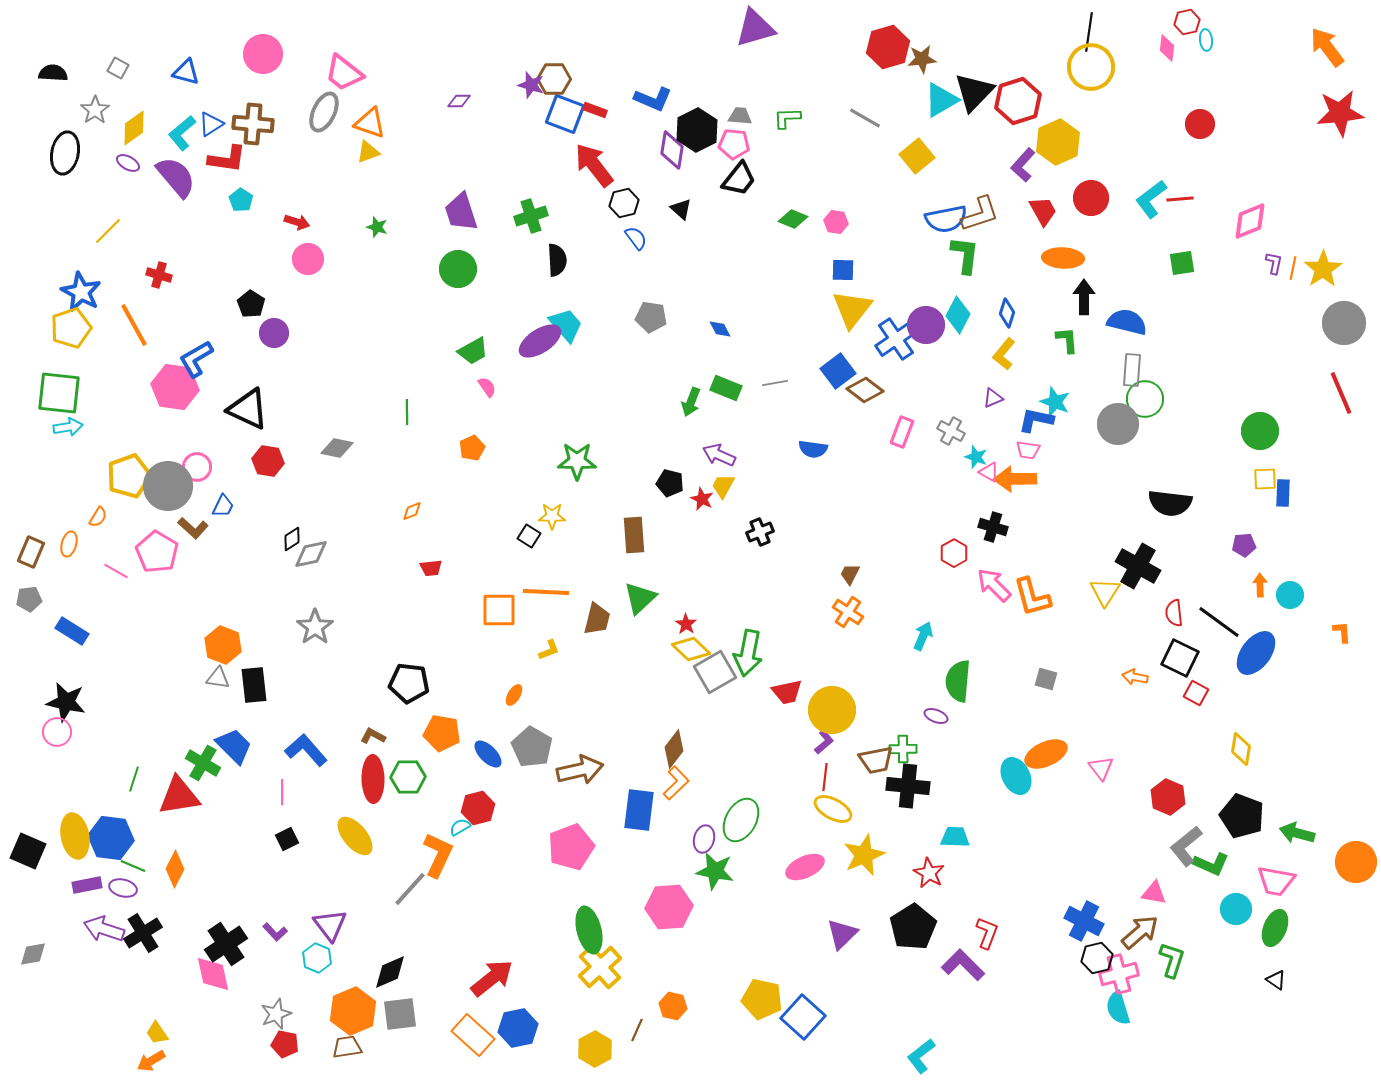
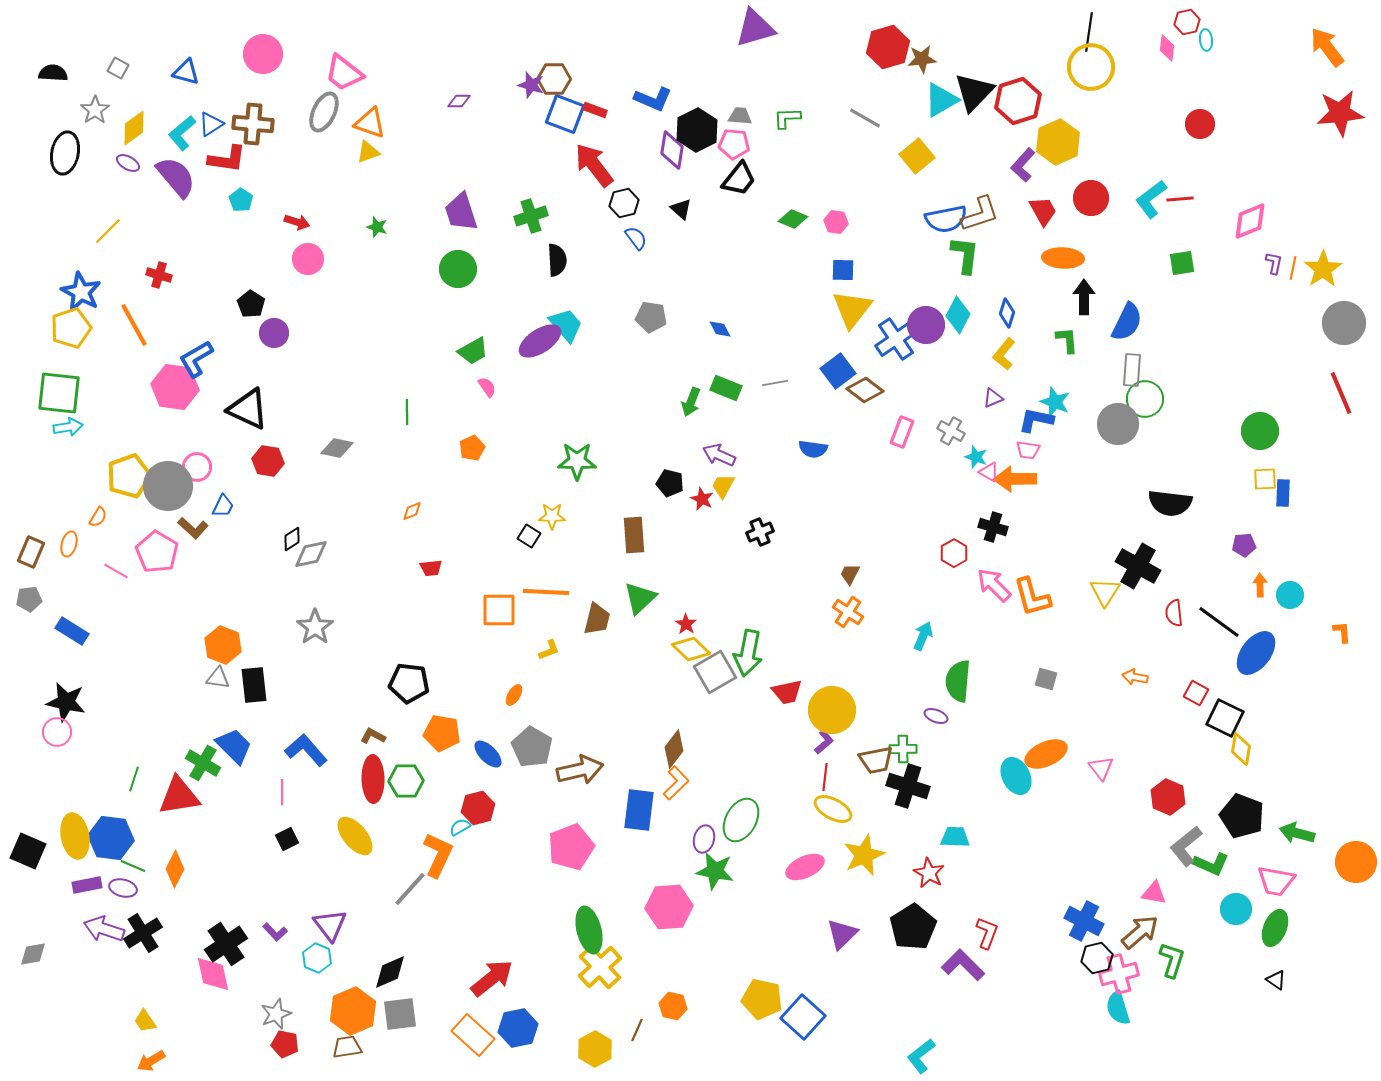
blue semicircle at (1127, 322): rotated 102 degrees clockwise
black square at (1180, 658): moved 45 px right, 60 px down
green hexagon at (408, 777): moved 2 px left, 4 px down
black cross at (908, 786): rotated 12 degrees clockwise
yellow trapezoid at (157, 1033): moved 12 px left, 12 px up
